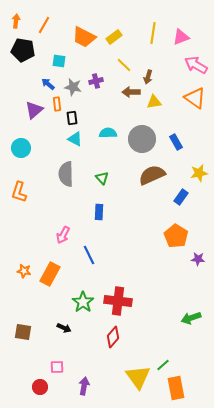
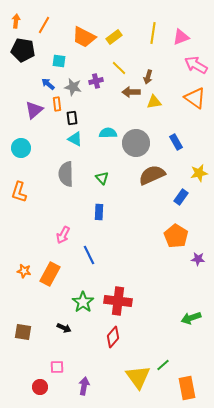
yellow line at (124, 65): moved 5 px left, 3 px down
gray circle at (142, 139): moved 6 px left, 4 px down
orange rectangle at (176, 388): moved 11 px right
